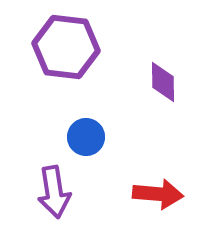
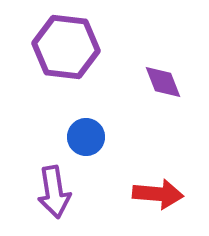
purple diamond: rotated 21 degrees counterclockwise
